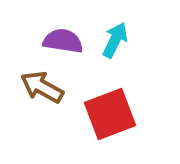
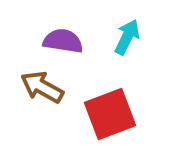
cyan arrow: moved 12 px right, 3 px up
